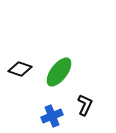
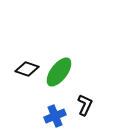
black diamond: moved 7 px right
blue cross: moved 3 px right
